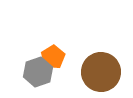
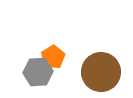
gray hexagon: rotated 16 degrees clockwise
